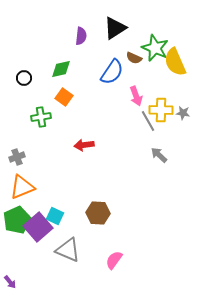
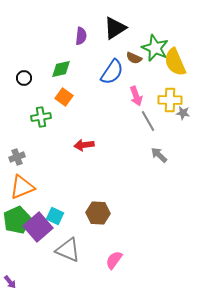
yellow cross: moved 9 px right, 10 px up
